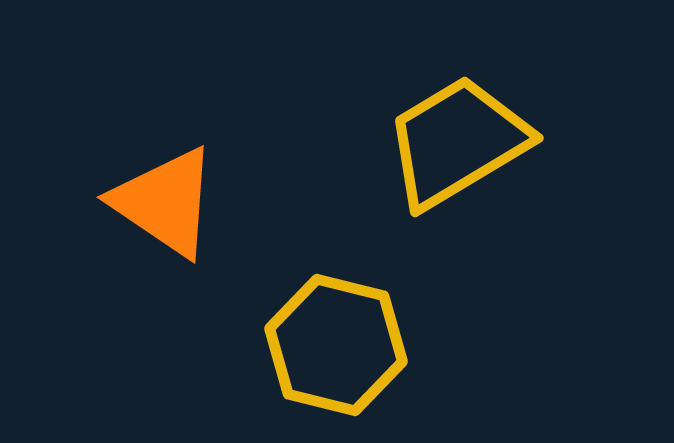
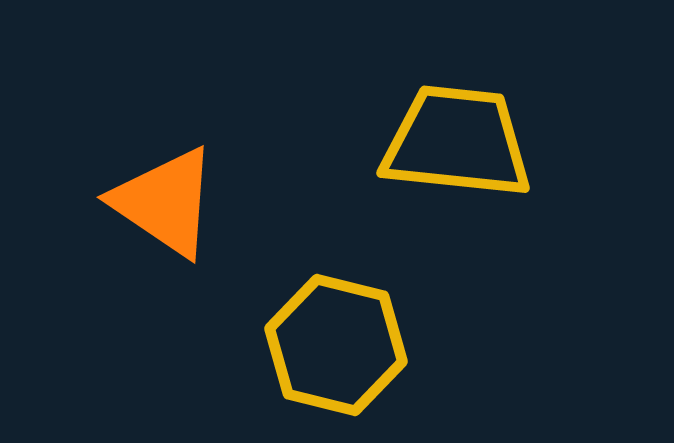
yellow trapezoid: rotated 37 degrees clockwise
